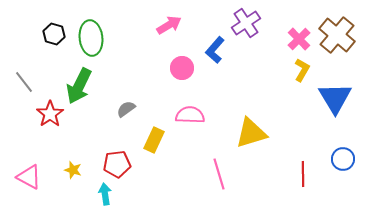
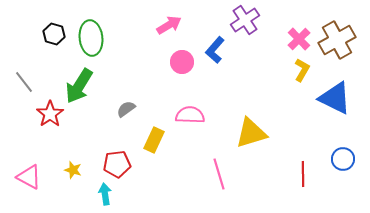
purple cross: moved 1 px left, 3 px up
brown cross: moved 5 px down; rotated 21 degrees clockwise
pink circle: moved 6 px up
green arrow: rotated 6 degrees clockwise
blue triangle: rotated 33 degrees counterclockwise
